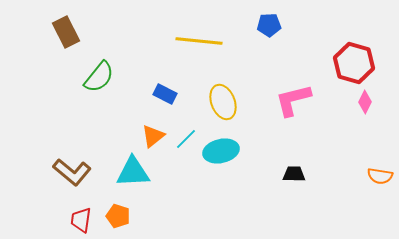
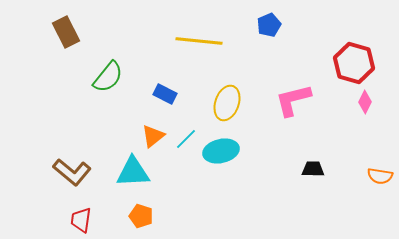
blue pentagon: rotated 20 degrees counterclockwise
green semicircle: moved 9 px right
yellow ellipse: moved 4 px right, 1 px down; rotated 40 degrees clockwise
black trapezoid: moved 19 px right, 5 px up
orange pentagon: moved 23 px right
